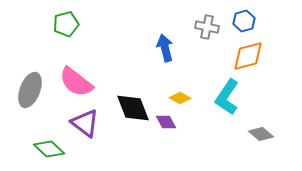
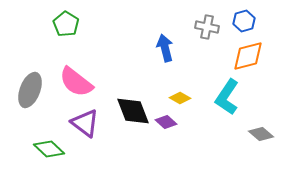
green pentagon: rotated 25 degrees counterclockwise
black diamond: moved 3 px down
purple diamond: rotated 20 degrees counterclockwise
